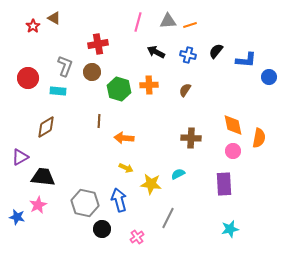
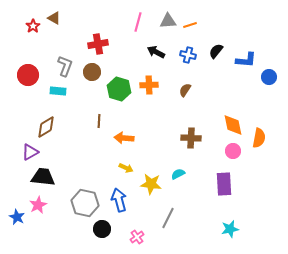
red circle: moved 3 px up
purple triangle: moved 10 px right, 5 px up
blue star: rotated 14 degrees clockwise
